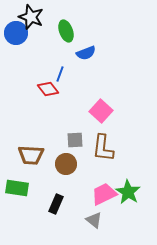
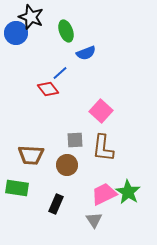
blue line: moved 1 px up; rotated 28 degrees clockwise
brown circle: moved 1 px right, 1 px down
gray triangle: rotated 18 degrees clockwise
